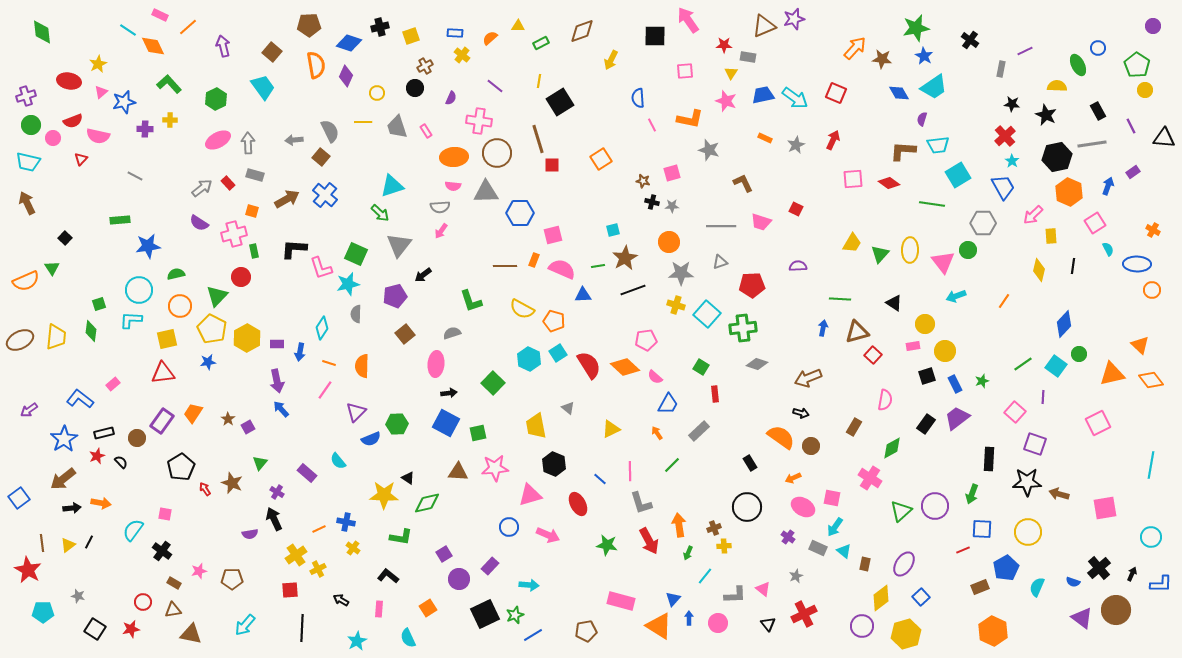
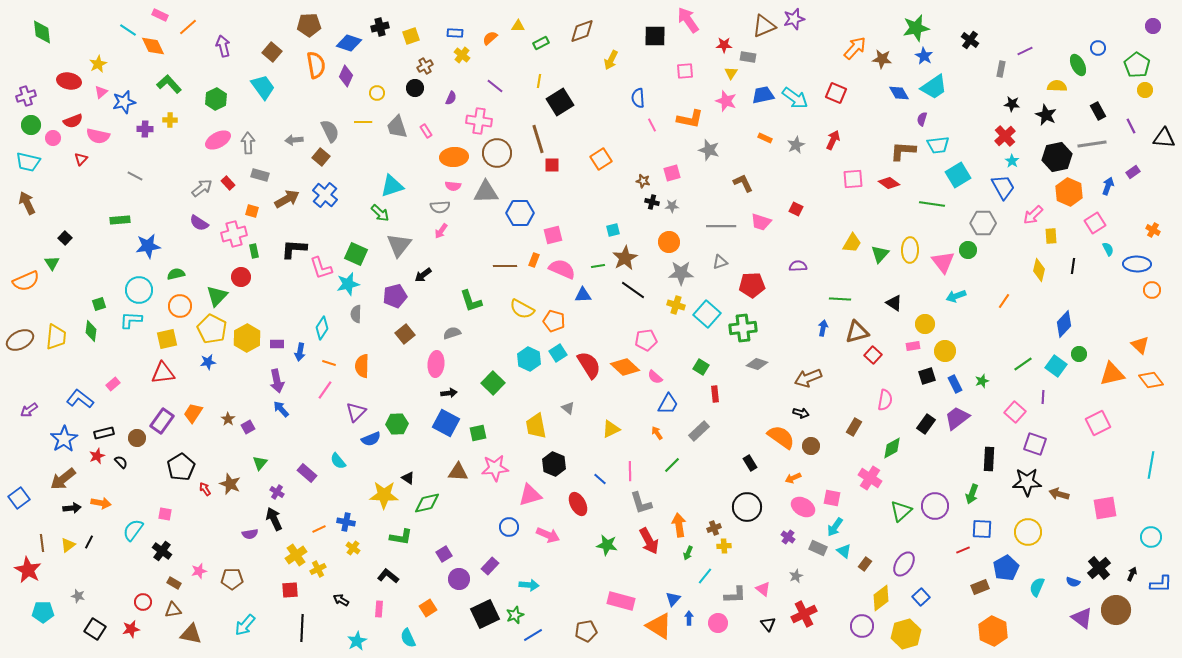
gray rectangle at (255, 175): moved 5 px right
green triangle at (52, 268): moved 5 px up
black line at (633, 290): rotated 55 degrees clockwise
brown star at (232, 483): moved 2 px left, 1 px down
brown rectangle at (865, 564): rotated 24 degrees clockwise
